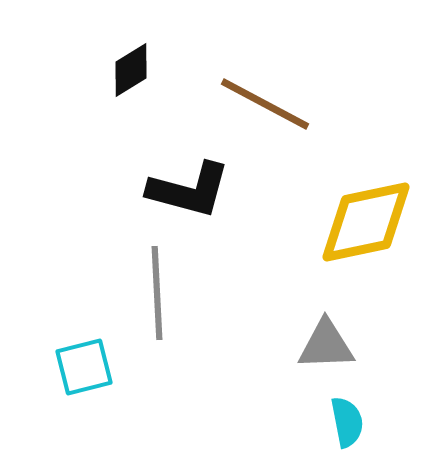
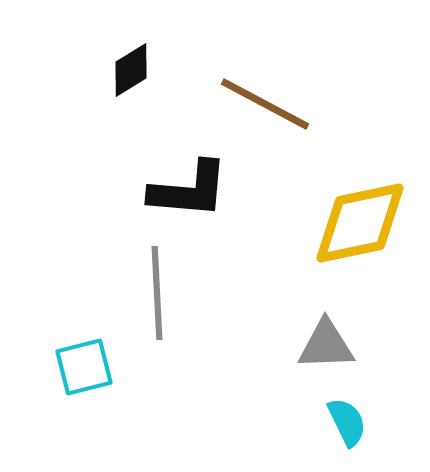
black L-shape: rotated 10 degrees counterclockwise
yellow diamond: moved 6 px left, 1 px down
cyan semicircle: rotated 15 degrees counterclockwise
